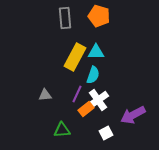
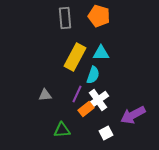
cyan triangle: moved 5 px right, 1 px down
